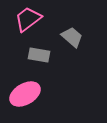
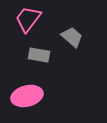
pink trapezoid: rotated 16 degrees counterclockwise
pink ellipse: moved 2 px right, 2 px down; rotated 16 degrees clockwise
